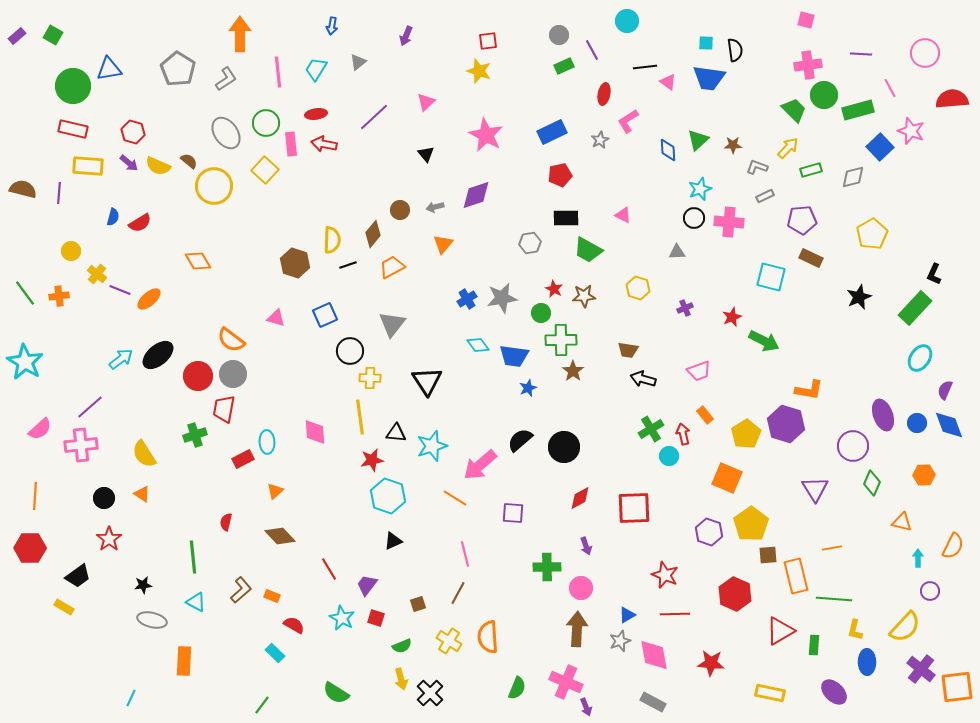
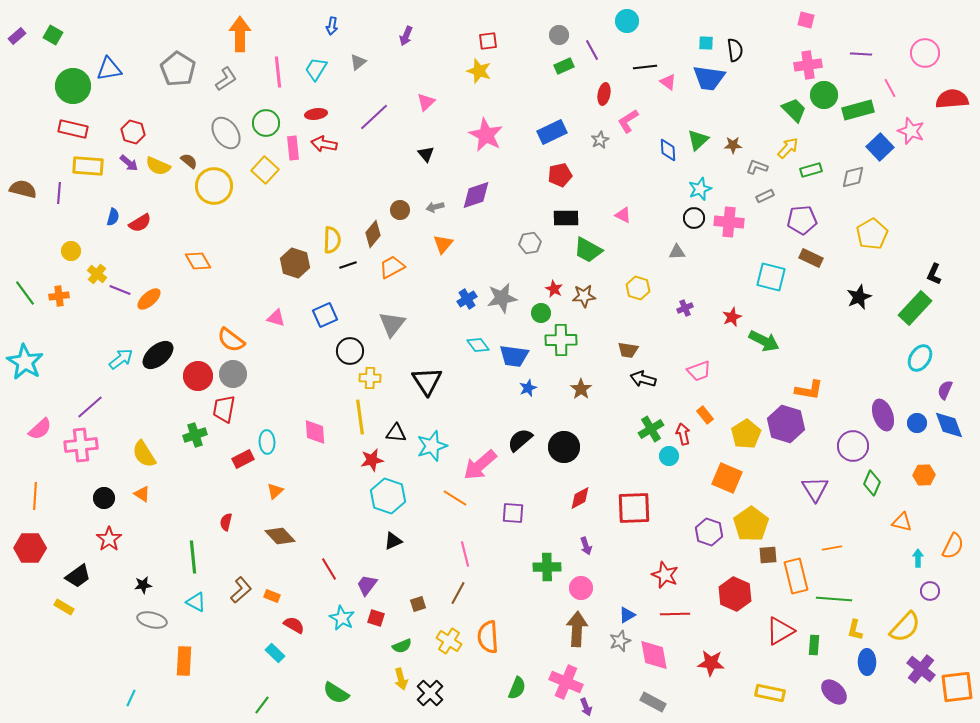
pink rectangle at (291, 144): moved 2 px right, 4 px down
brown star at (573, 371): moved 8 px right, 18 px down
